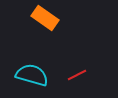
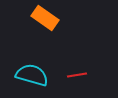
red line: rotated 18 degrees clockwise
